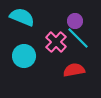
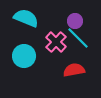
cyan semicircle: moved 4 px right, 1 px down
